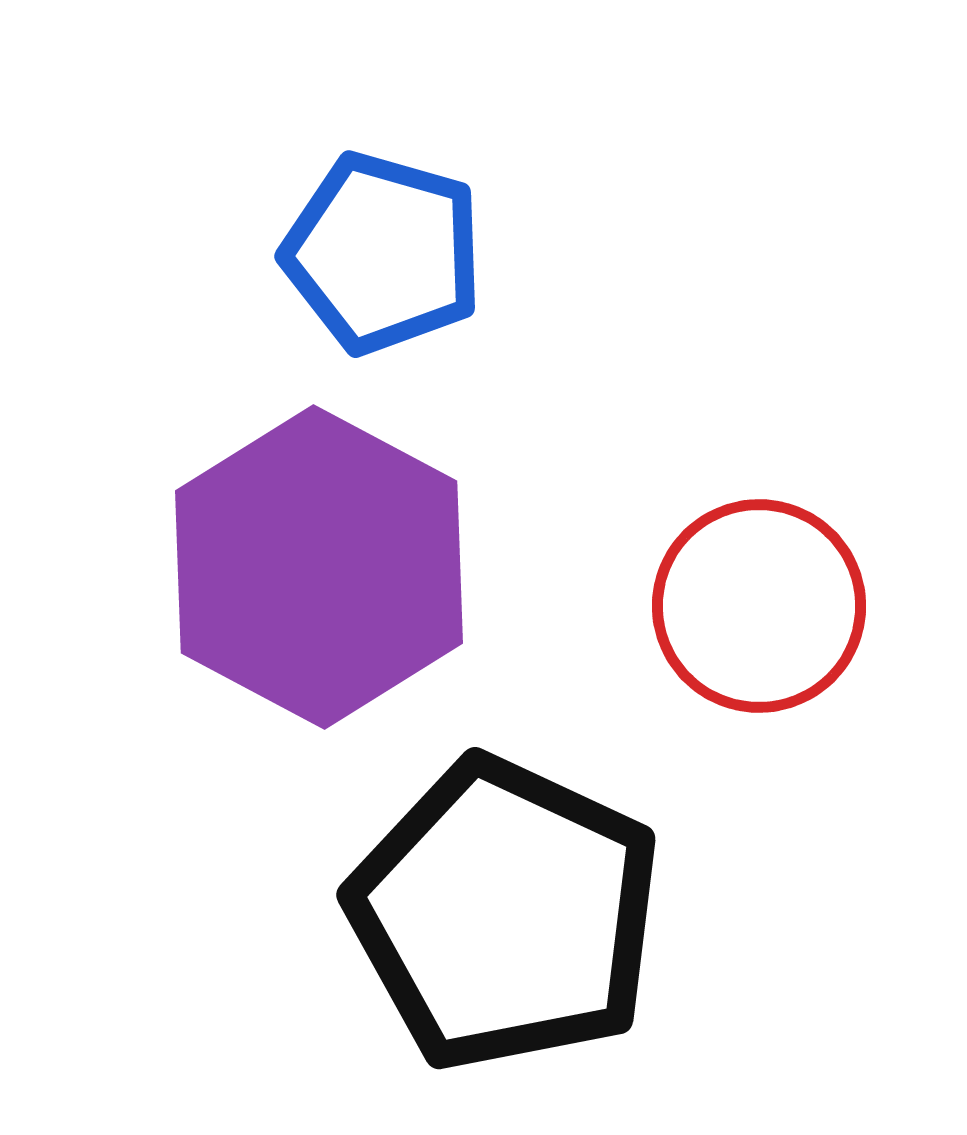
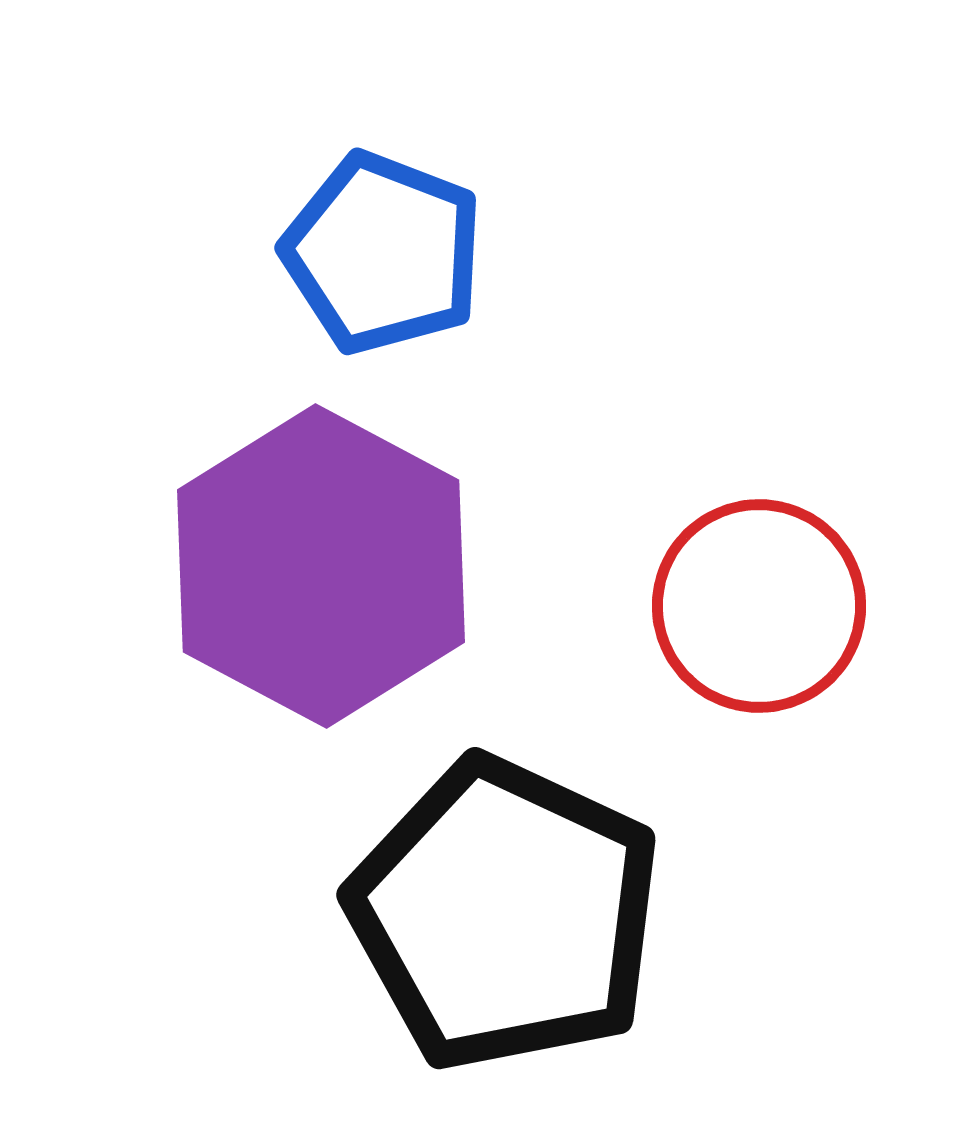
blue pentagon: rotated 5 degrees clockwise
purple hexagon: moved 2 px right, 1 px up
